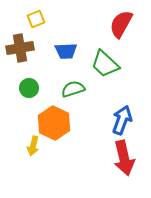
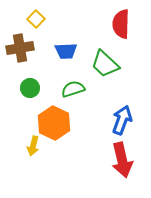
yellow square: rotated 24 degrees counterclockwise
red semicircle: rotated 28 degrees counterclockwise
green circle: moved 1 px right
red arrow: moved 2 px left, 2 px down
